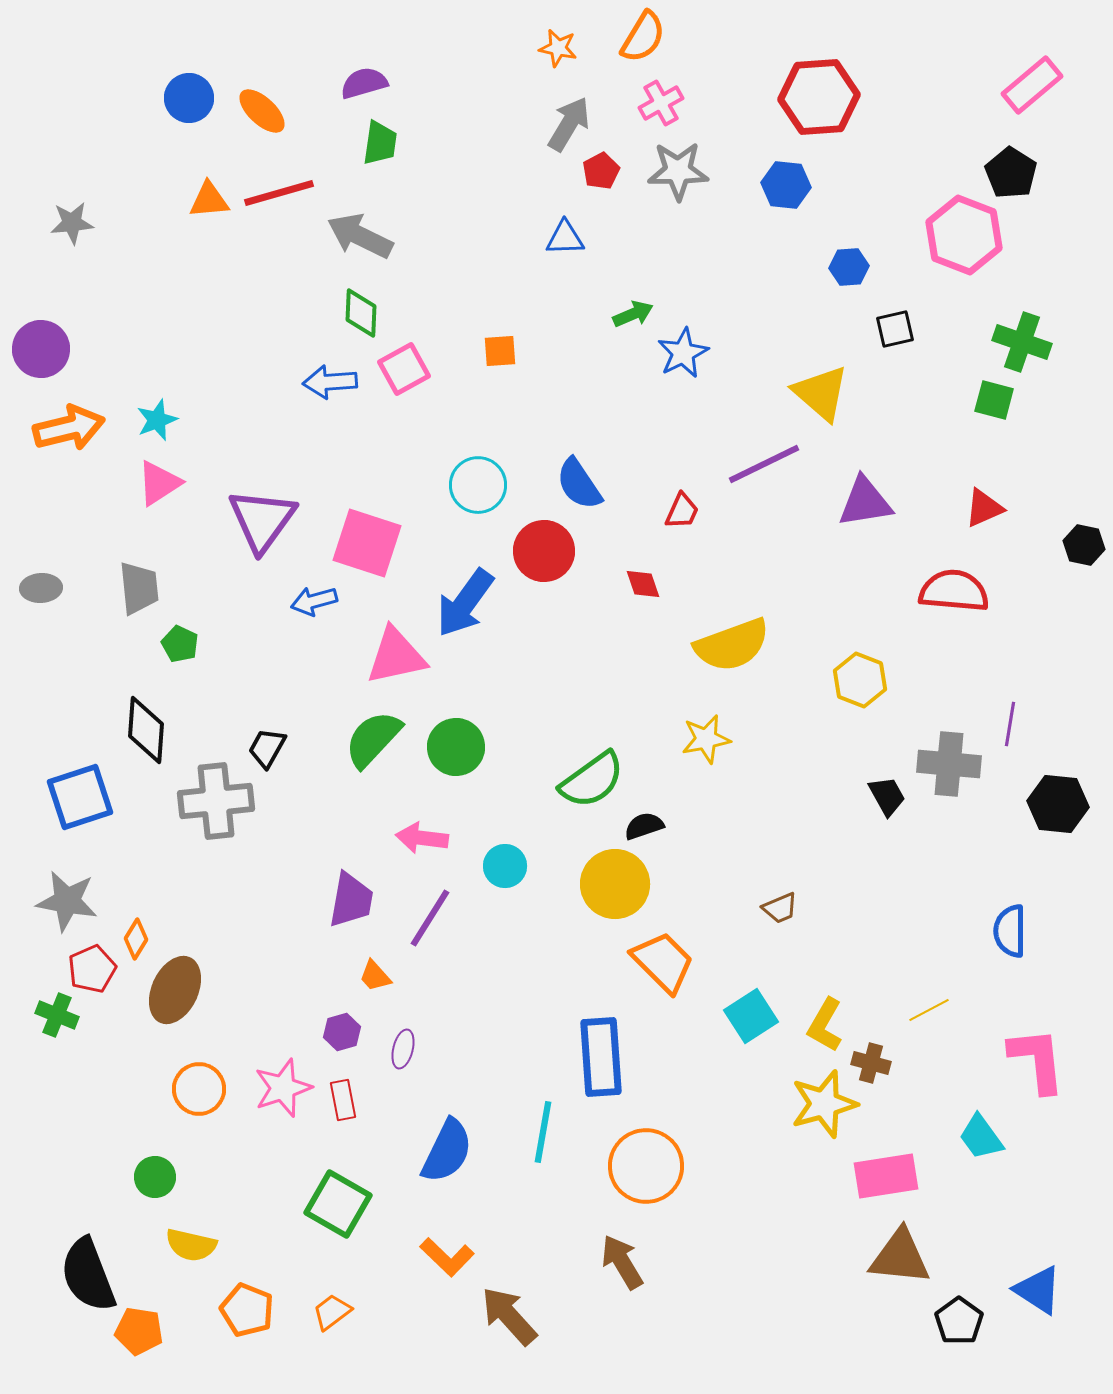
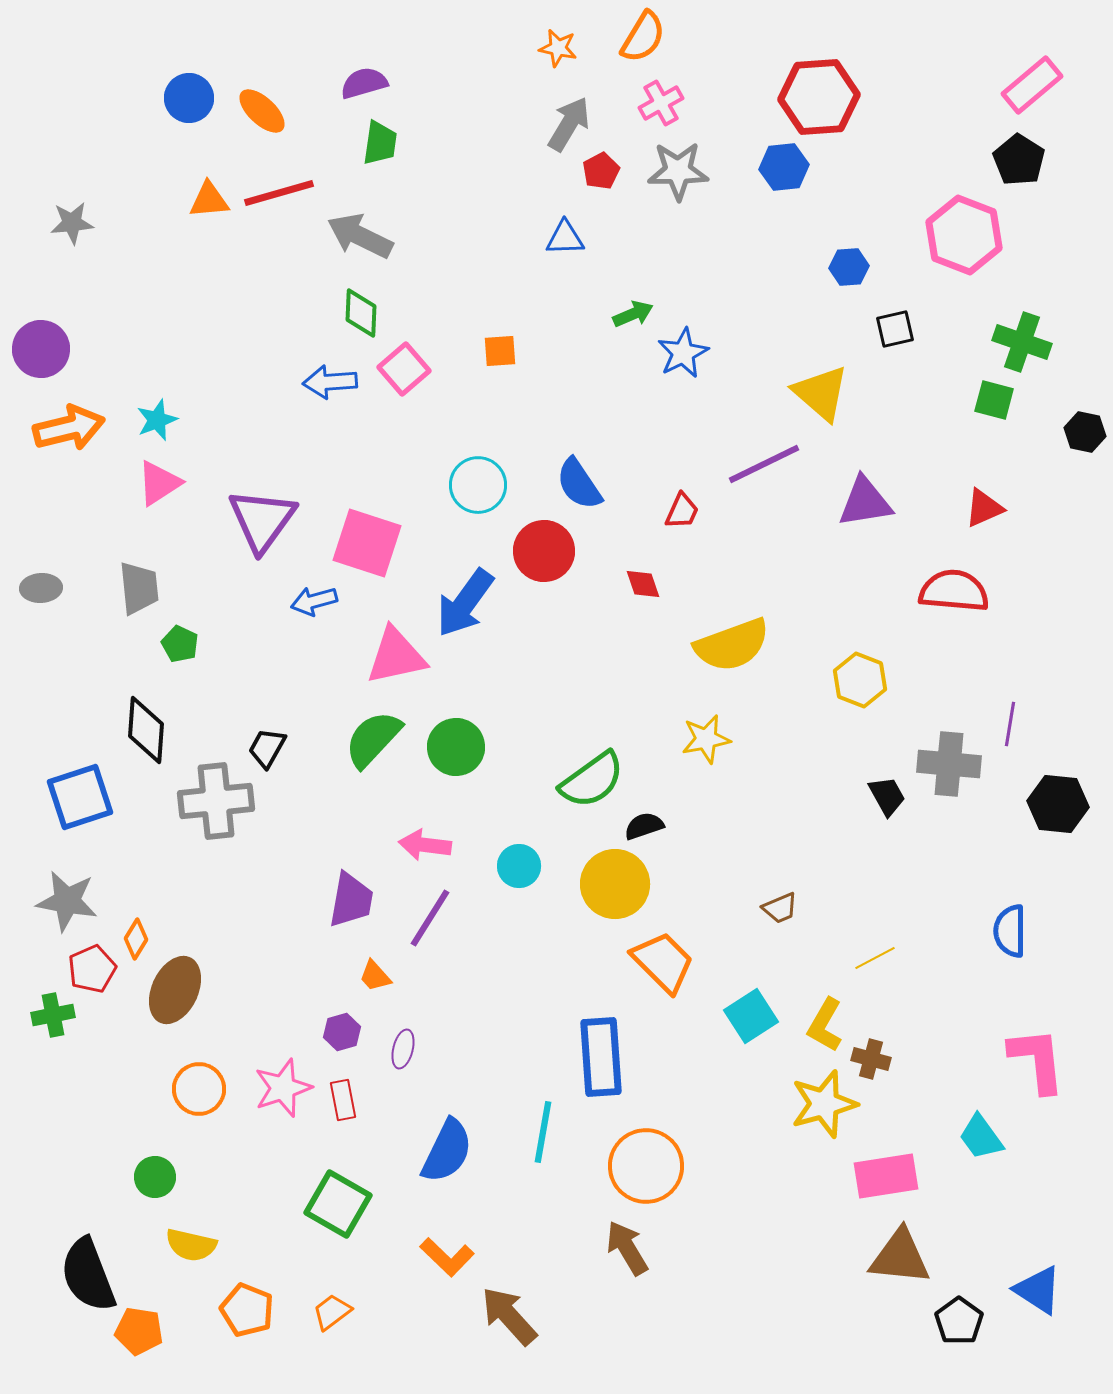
black pentagon at (1011, 173): moved 8 px right, 13 px up
blue hexagon at (786, 185): moved 2 px left, 18 px up; rotated 12 degrees counterclockwise
pink square at (404, 369): rotated 12 degrees counterclockwise
black hexagon at (1084, 545): moved 1 px right, 113 px up
pink arrow at (422, 838): moved 3 px right, 7 px down
cyan circle at (505, 866): moved 14 px right
yellow line at (929, 1010): moved 54 px left, 52 px up
green cross at (57, 1015): moved 4 px left; rotated 33 degrees counterclockwise
brown cross at (871, 1063): moved 4 px up
brown arrow at (622, 1262): moved 5 px right, 14 px up
